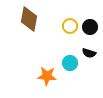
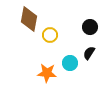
yellow circle: moved 20 px left, 9 px down
black semicircle: rotated 104 degrees clockwise
orange star: moved 3 px up
